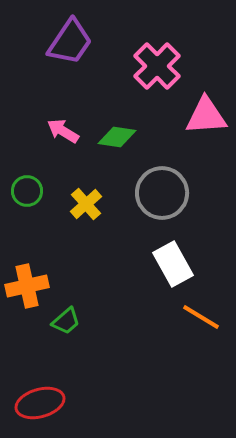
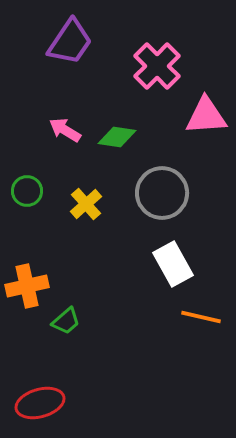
pink arrow: moved 2 px right, 1 px up
orange line: rotated 18 degrees counterclockwise
